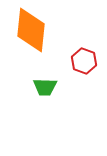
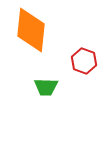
green trapezoid: moved 1 px right
